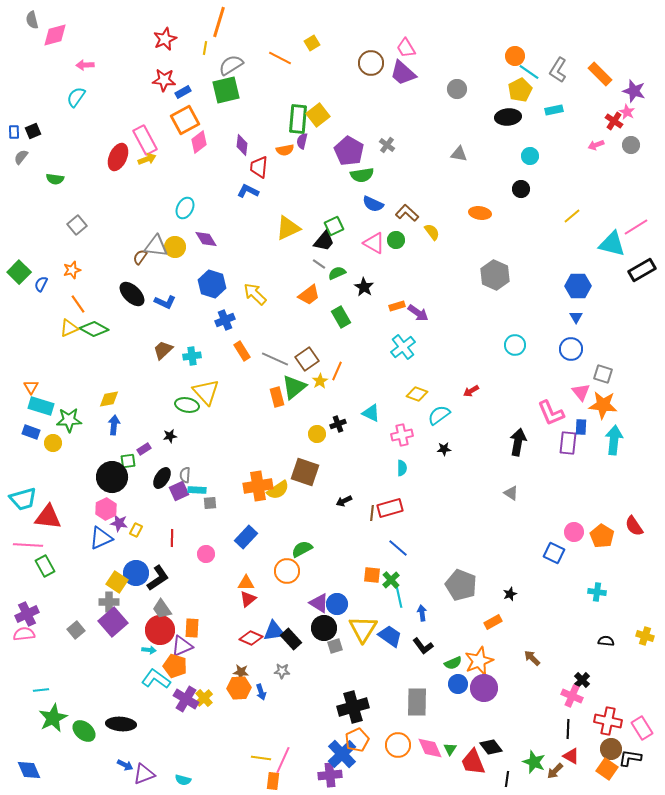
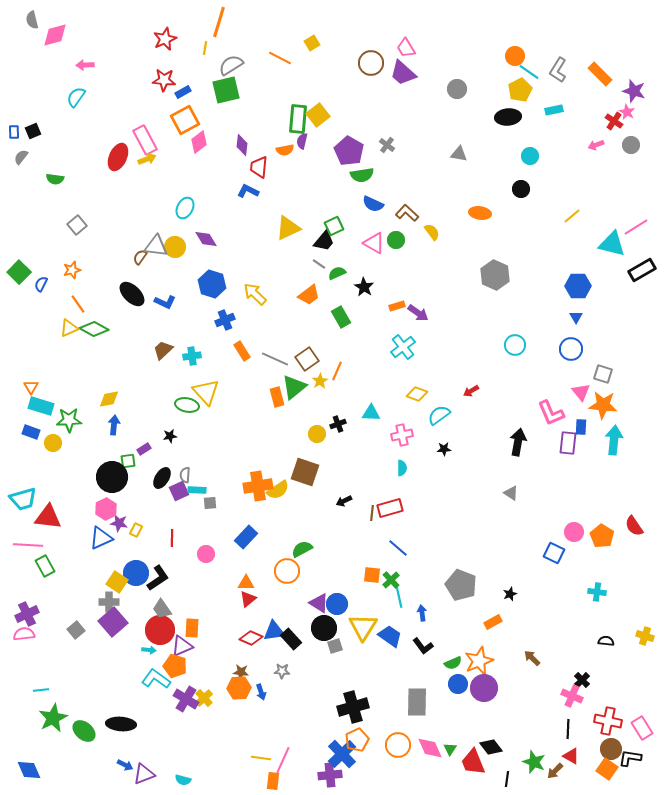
cyan triangle at (371, 413): rotated 24 degrees counterclockwise
yellow triangle at (363, 629): moved 2 px up
